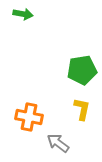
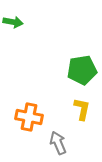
green arrow: moved 10 px left, 8 px down
gray arrow: rotated 30 degrees clockwise
